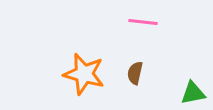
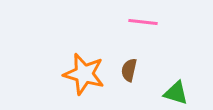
brown semicircle: moved 6 px left, 3 px up
green triangle: moved 17 px left; rotated 28 degrees clockwise
